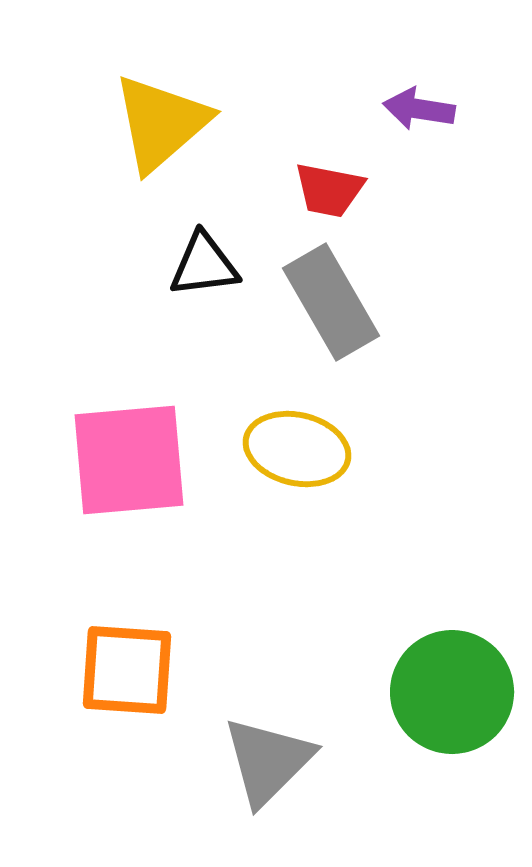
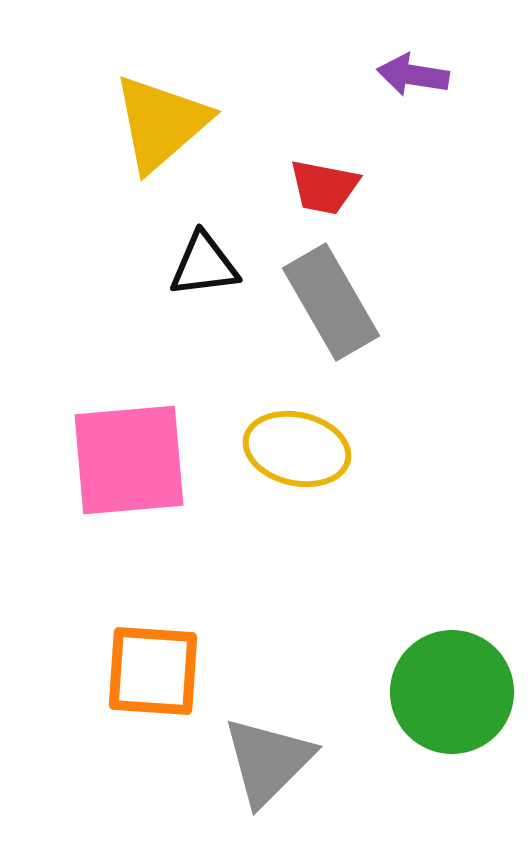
purple arrow: moved 6 px left, 34 px up
red trapezoid: moved 5 px left, 3 px up
orange square: moved 26 px right, 1 px down
